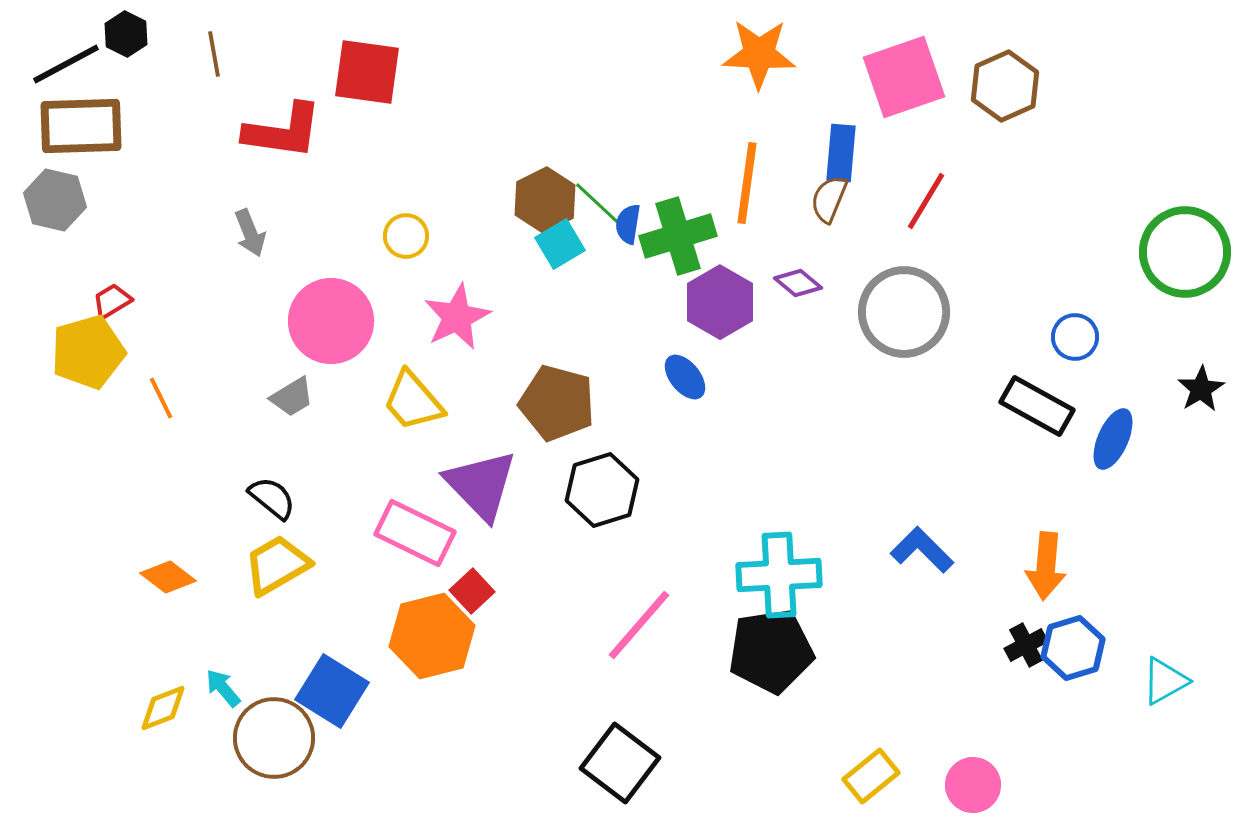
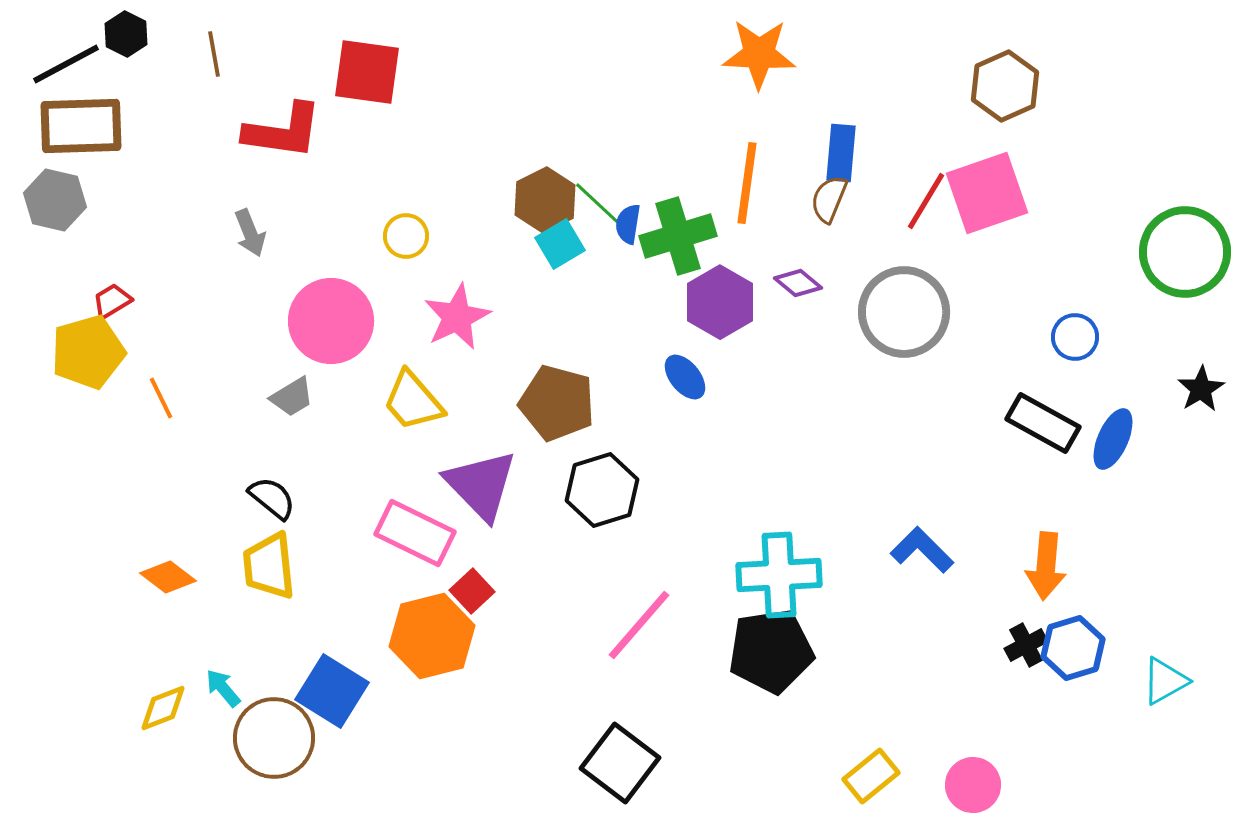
pink square at (904, 77): moved 83 px right, 116 px down
black rectangle at (1037, 406): moved 6 px right, 17 px down
yellow trapezoid at (277, 565): moved 8 px left, 1 px down; rotated 66 degrees counterclockwise
